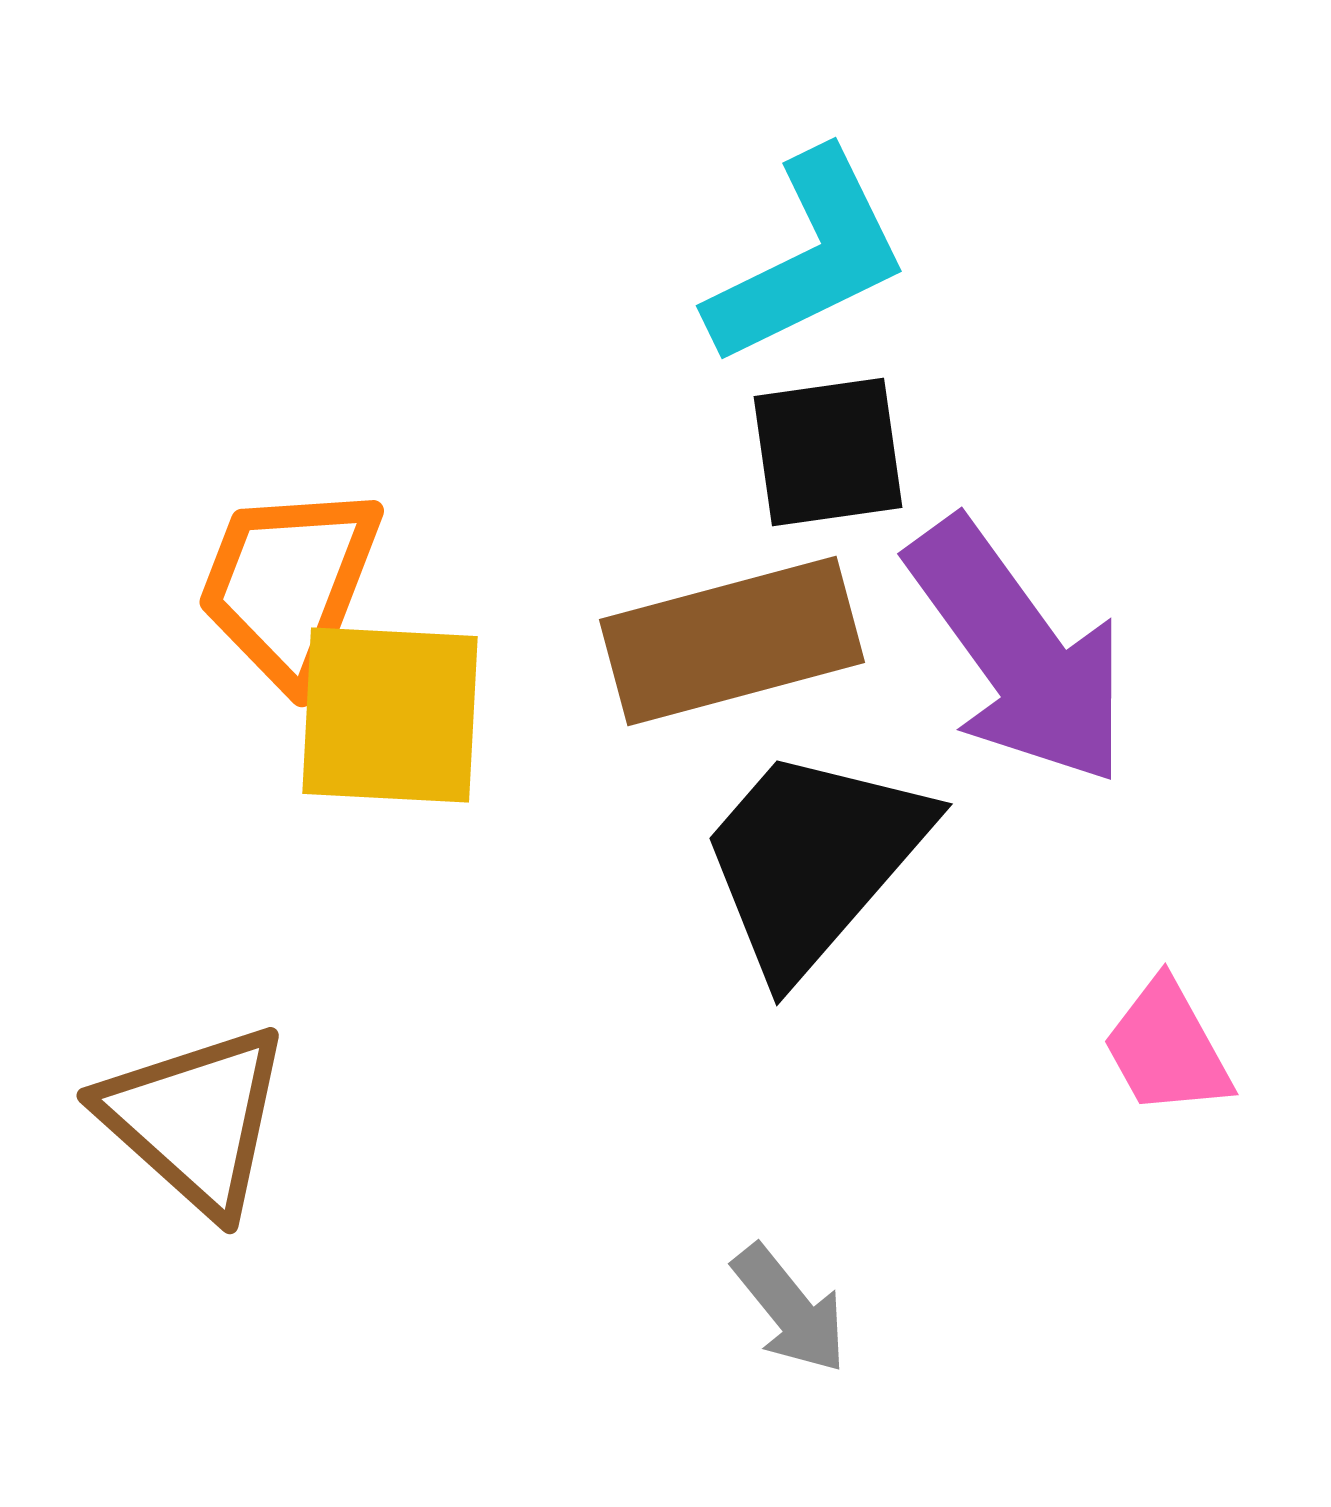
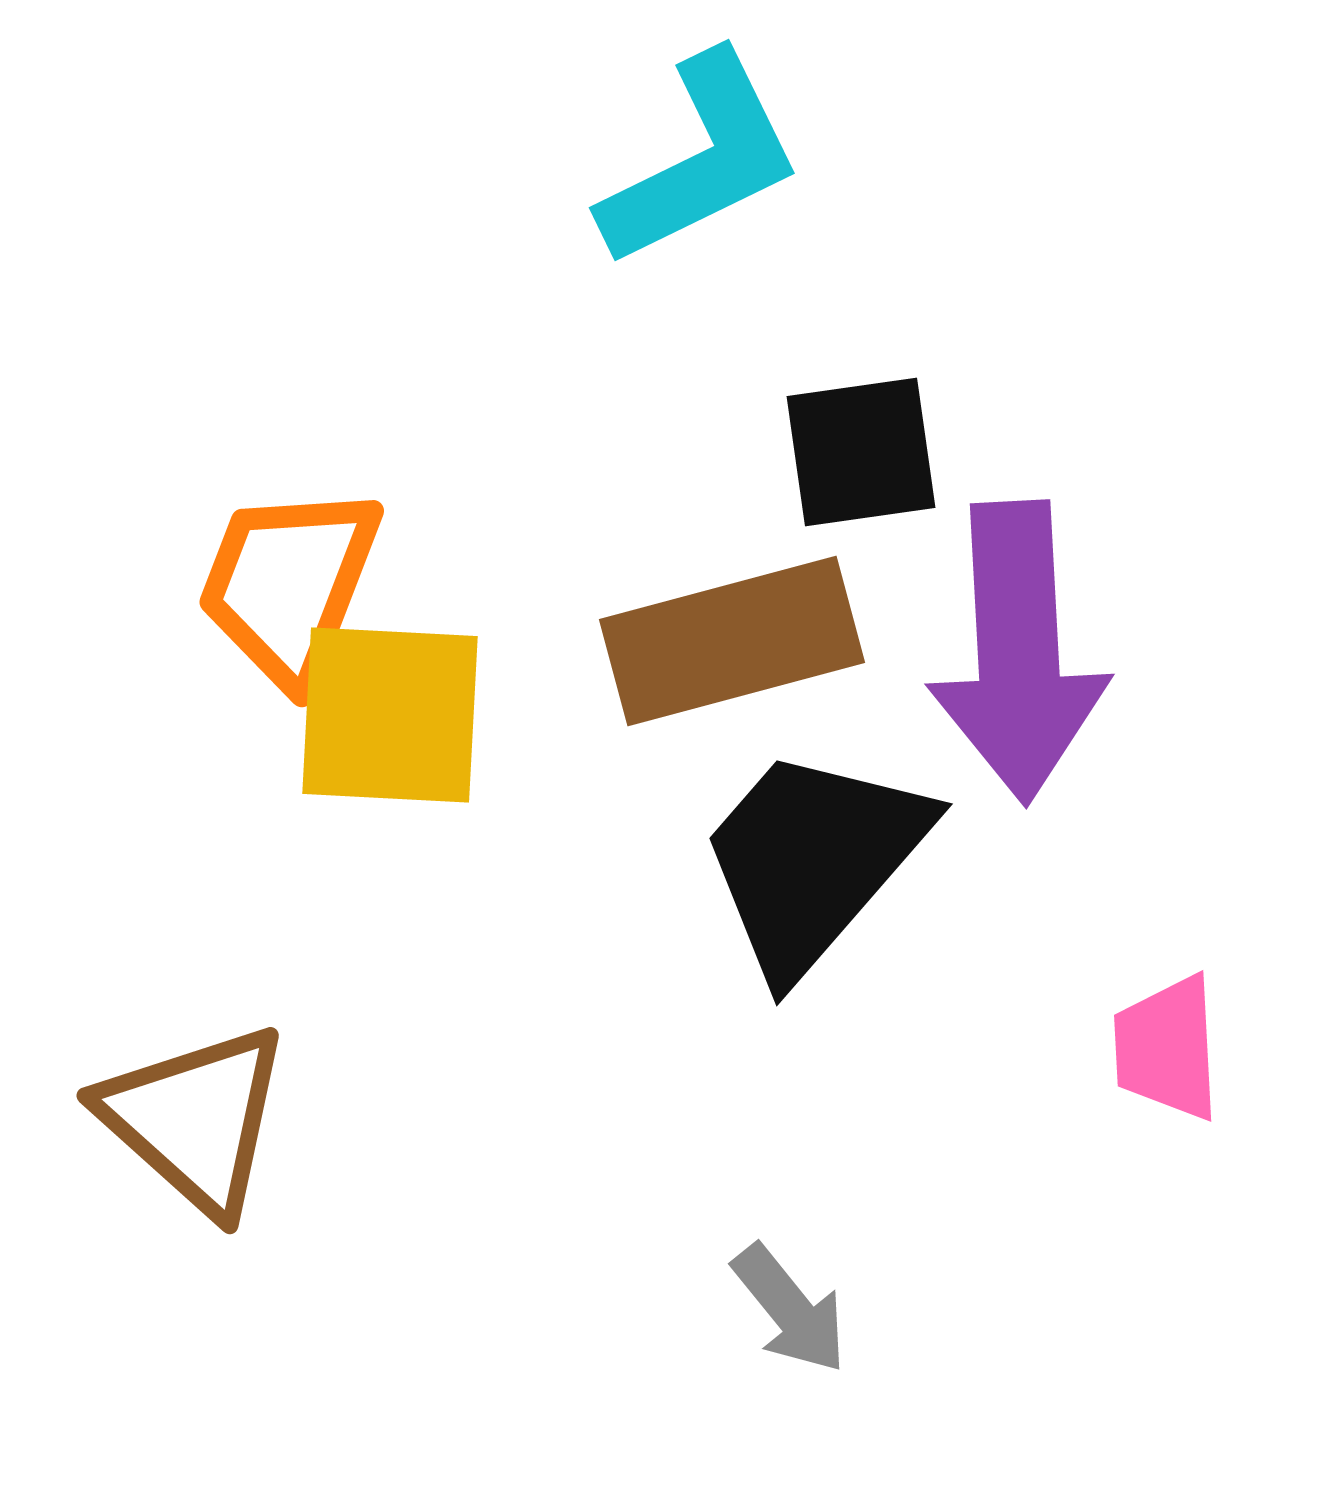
cyan L-shape: moved 107 px left, 98 px up
black square: moved 33 px right
purple arrow: rotated 33 degrees clockwise
pink trapezoid: rotated 26 degrees clockwise
